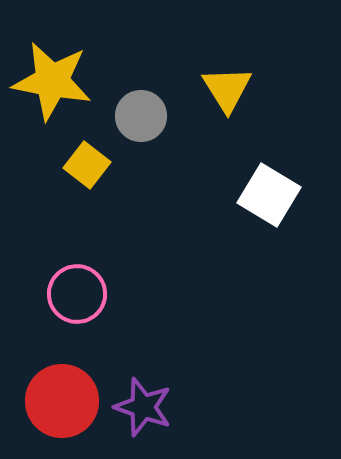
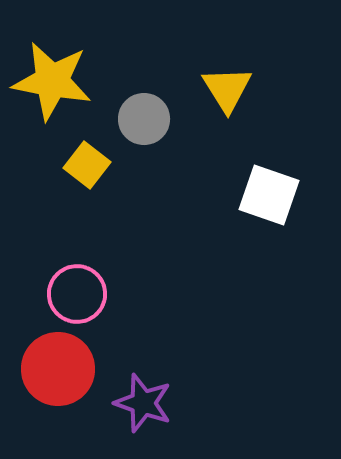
gray circle: moved 3 px right, 3 px down
white square: rotated 12 degrees counterclockwise
red circle: moved 4 px left, 32 px up
purple star: moved 4 px up
